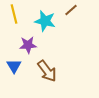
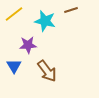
brown line: rotated 24 degrees clockwise
yellow line: rotated 66 degrees clockwise
